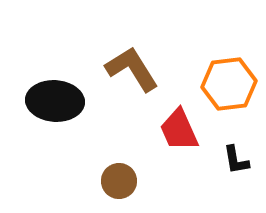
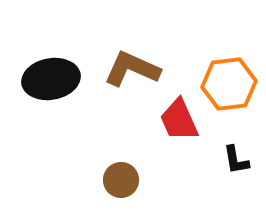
brown L-shape: rotated 34 degrees counterclockwise
black ellipse: moved 4 px left, 22 px up; rotated 14 degrees counterclockwise
red trapezoid: moved 10 px up
brown circle: moved 2 px right, 1 px up
